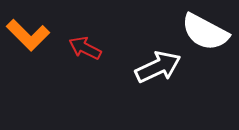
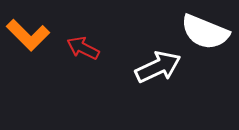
white semicircle: rotated 6 degrees counterclockwise
red arrow: moved 2 px left
